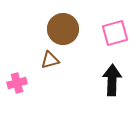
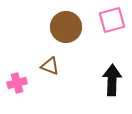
brown circle: moved 3 px right, 2 px up
pink square: moved 3 px left, 13 px up
brown triangle: moved 6 px down; rotated 36 degrees clockwise
